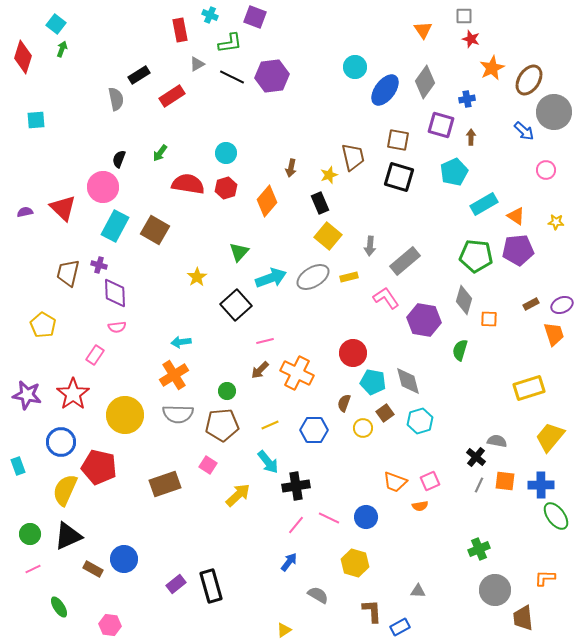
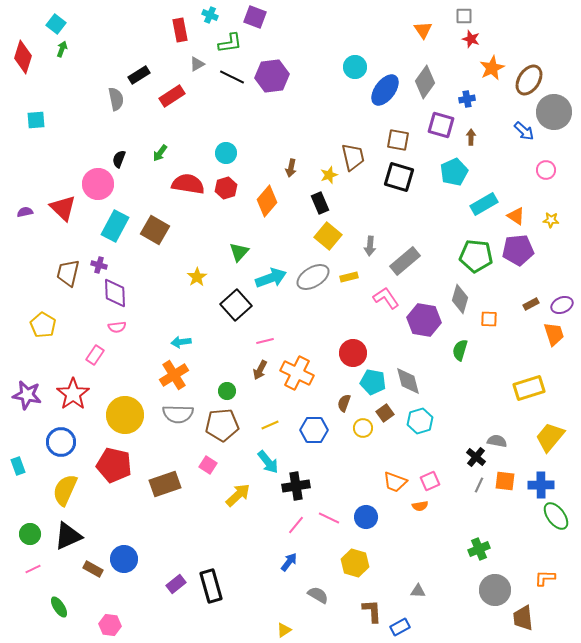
pink circle at (103, 187): moved 5 px left, 3 px up
yellow star at (556, 222): moved 5 px left, 2 px up
gray diamond at (464, 300): moved 4 px left, 1 px up
brown arrow at (260, 370): rotated 18 degrees counterclockwise
red pentagon at (99, 467): moved 15 px right, 2 px up
